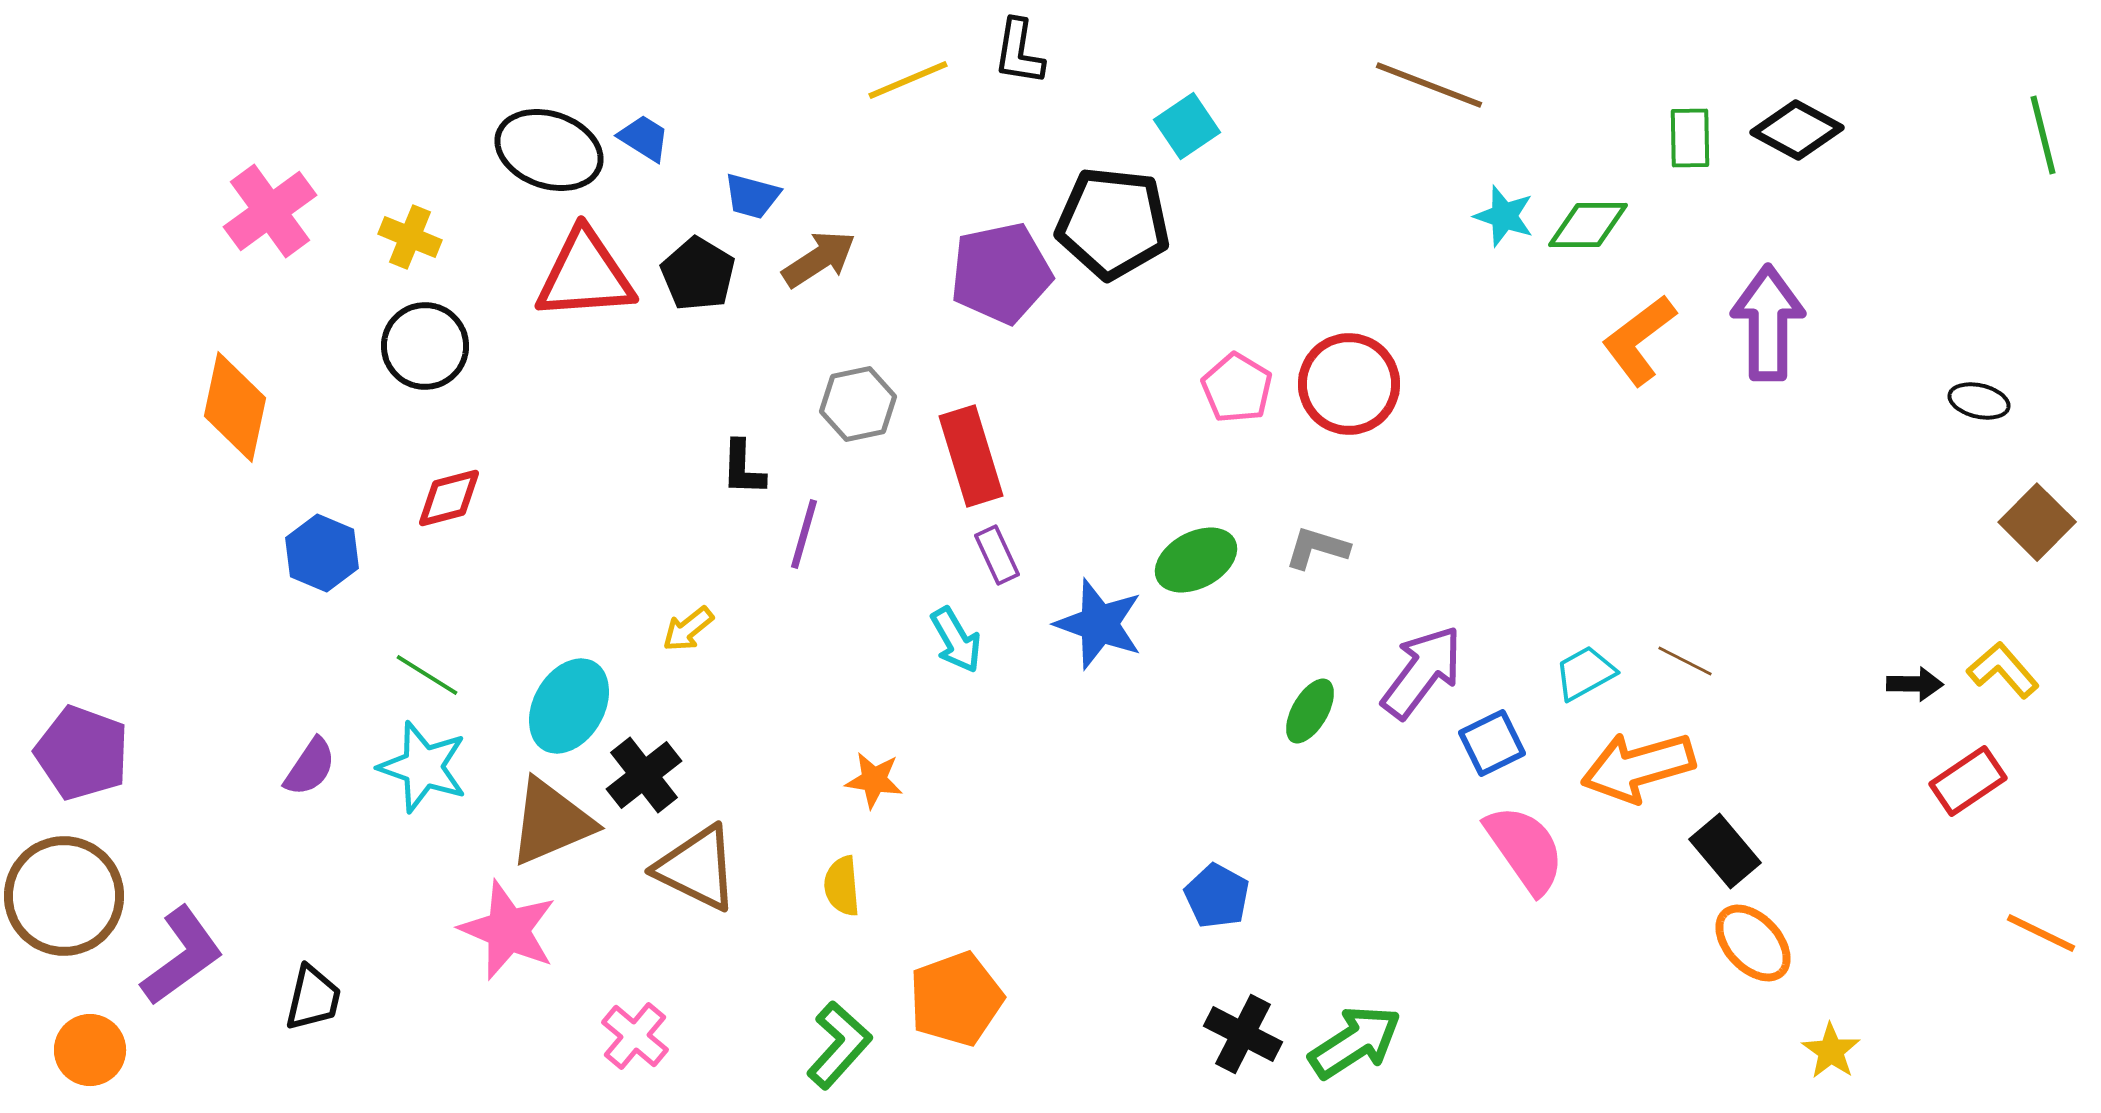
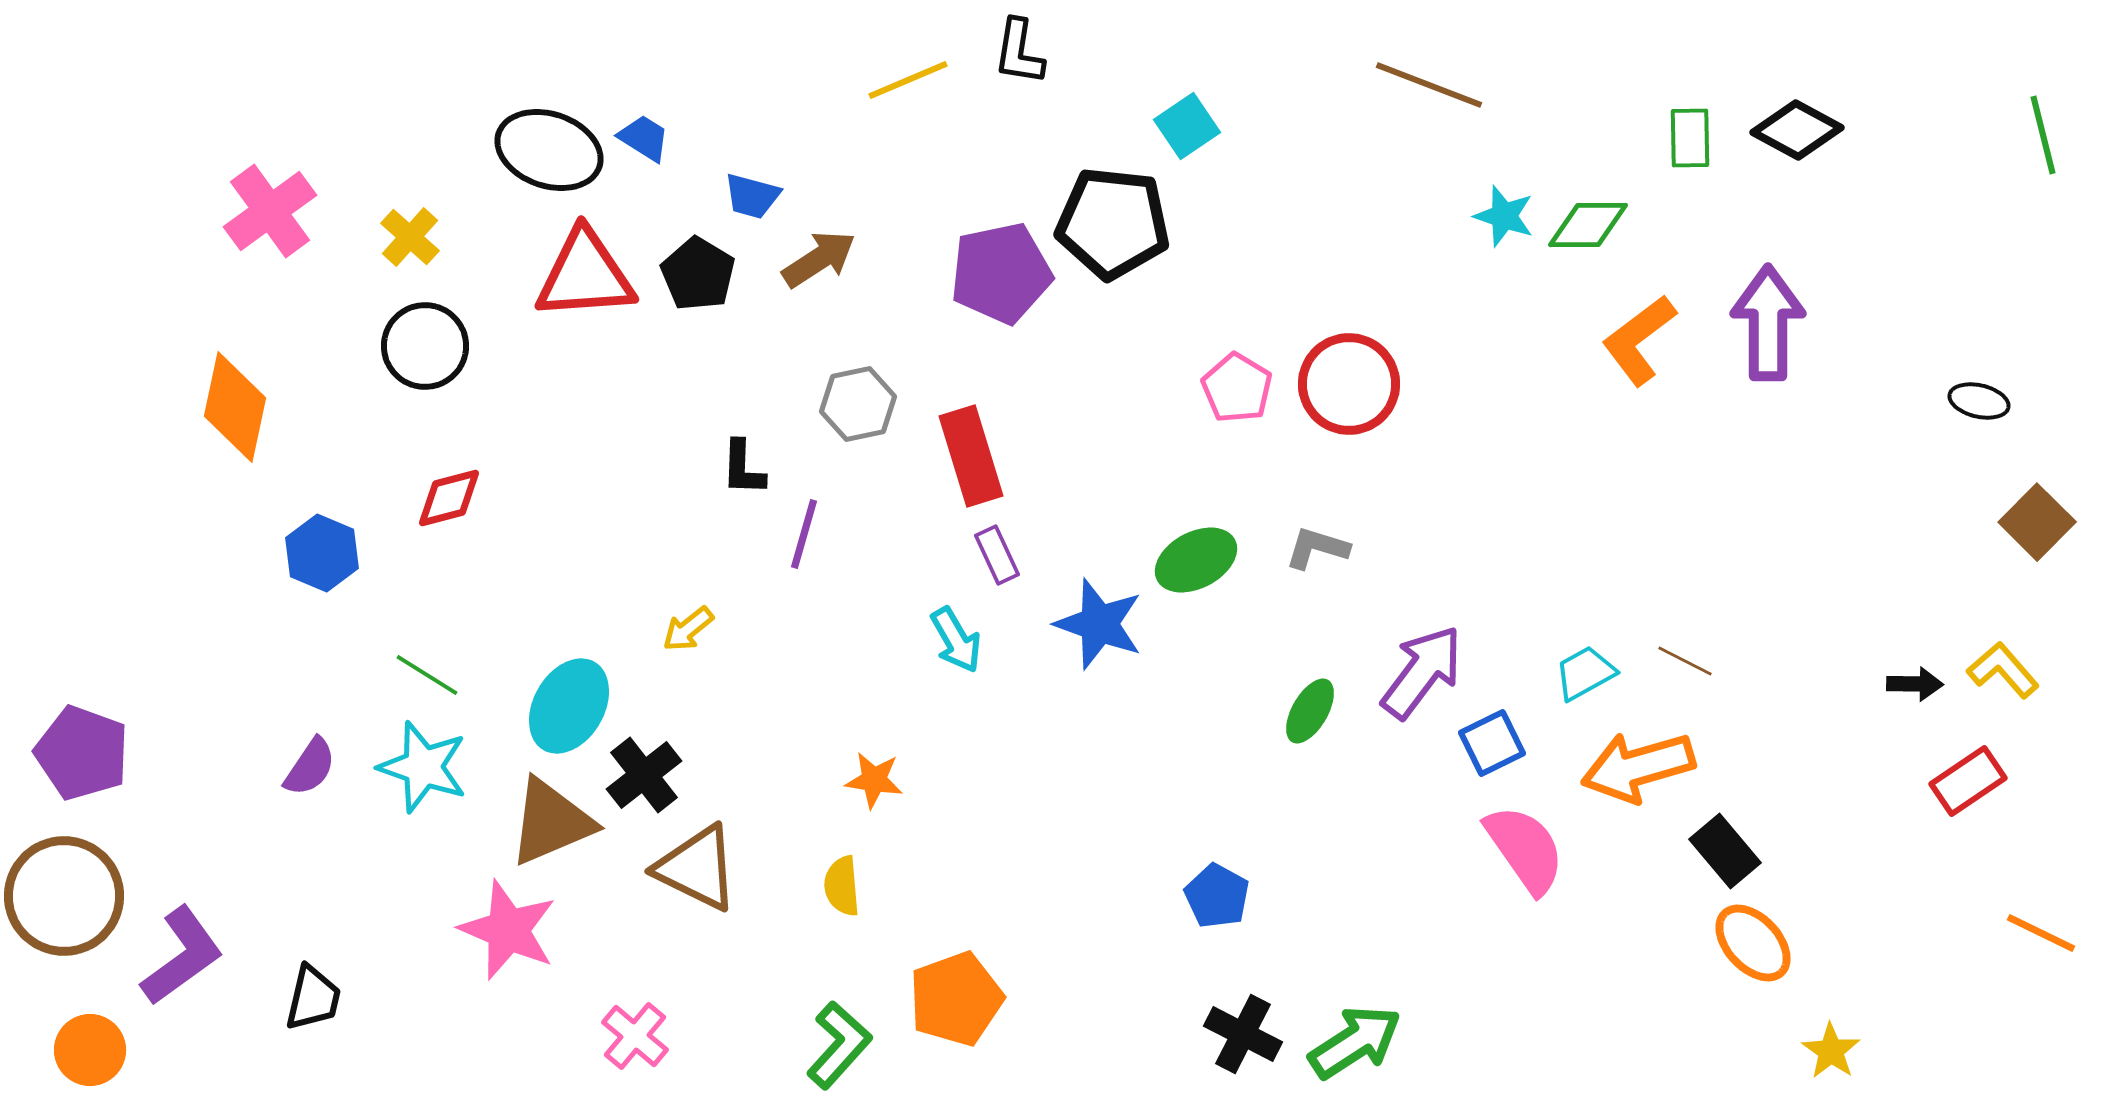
yellow cross at (410, 237): rotated 20 degrees clockwise
